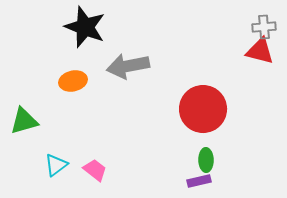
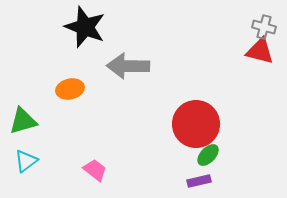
gray cross: rotated 20 degrees clockwise
gray arrow: rotated 12 degrees clockwise
orange ellipse: moved 3 px left, 8 px down
red circle: moved 7 px left, 15 px down
green triangle: moved 1 px left
green ellipse: moved 2 px right, 5 px up; rotated 45 degrees clockwise
cyan triangle: moved 30 px left, 4 px up
